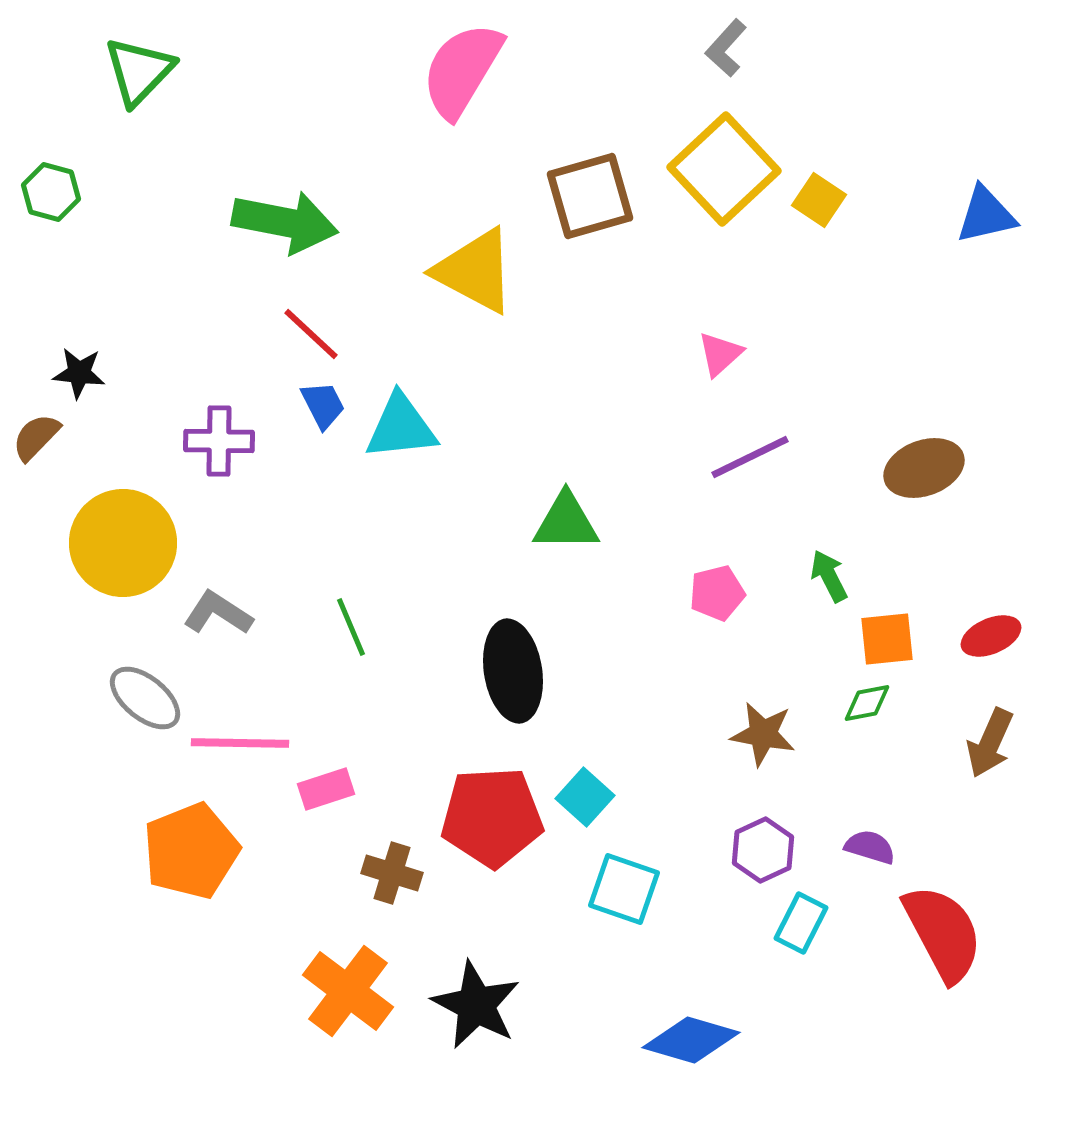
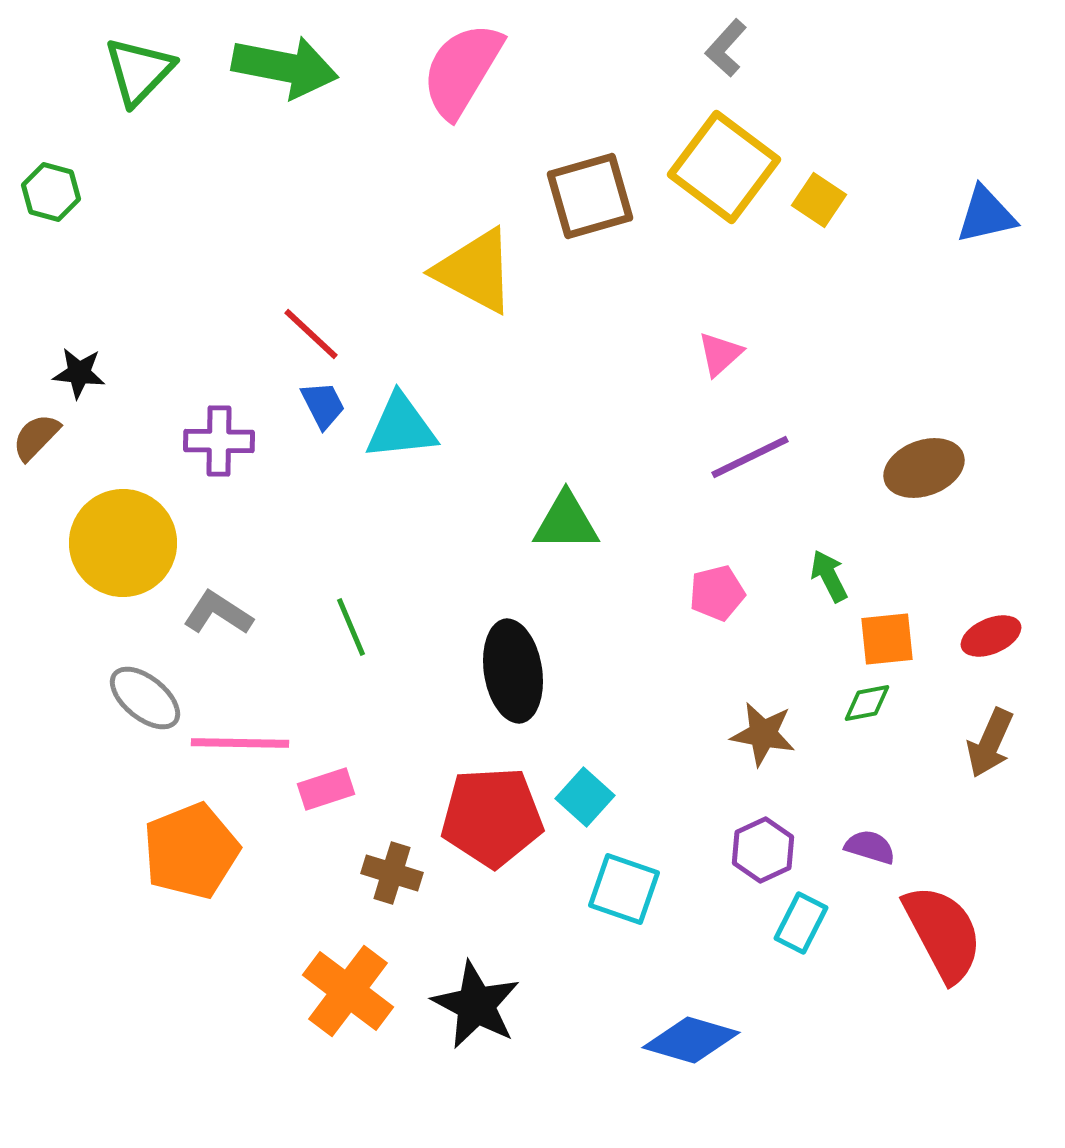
yellow square at (724, 169): moved 2 px up; rotated 10 degrees counterclockwise
green arrow at (285, 222): moved 155 px up
